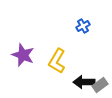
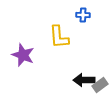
blue cross: moved 11 px up; rotated 32 degrees clockwise
yellow L-shape: moved 2 px right, 24 px up; rotated 35 degrees counterclockwise
black arrow: moved 2 px up
